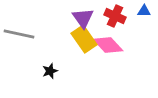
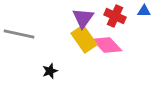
purple triangle: rotated 10 degrees clockwise
pink diamond: moved 1 px left
